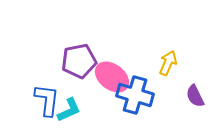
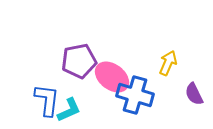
purple semicircle: moved 1 px left, 2 px up
